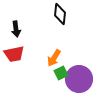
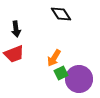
black diamond: moved 1 px right; rotated 40 degrees counterclockwise
red trapezoid: rotated 10 degrees counterclockwise
